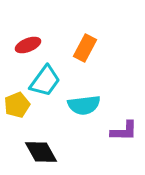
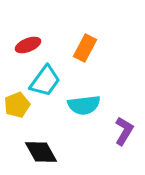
purple L-shape: rotated 60 degrees counterclockwise
